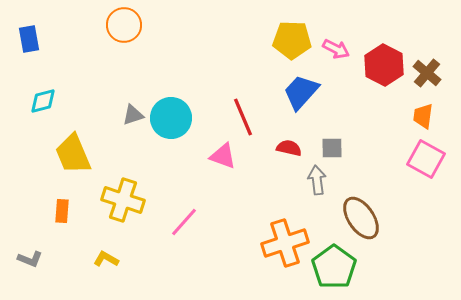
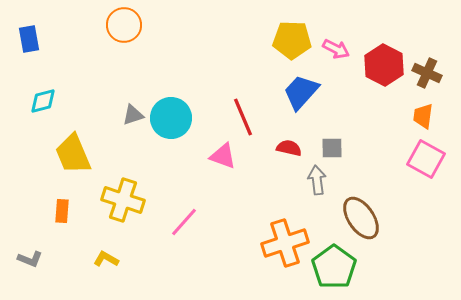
brown cross: rotated 16 degrees counterclockwise
